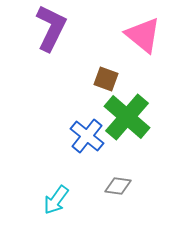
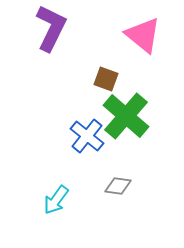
green cross: moved 1 px left, 1 px up
